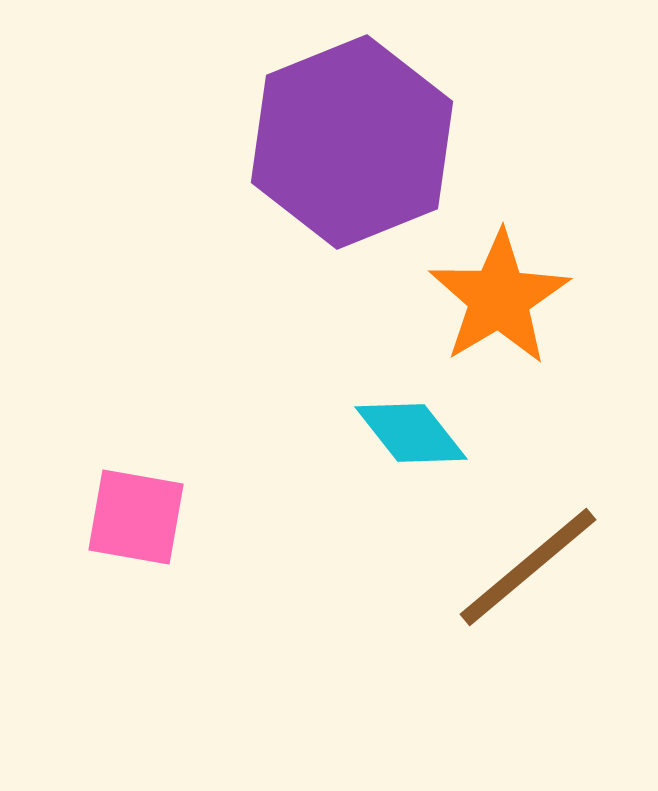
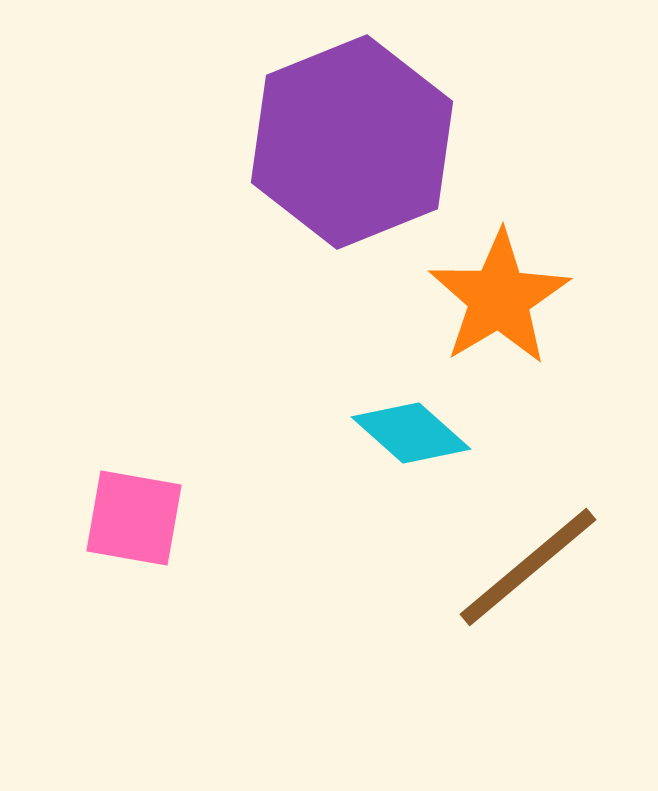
cyan diamond: rotated 10 degrees counterclockwise
pink square: moved 2 px left, 1 px down
